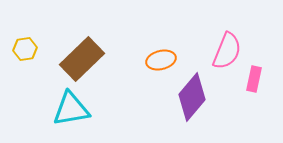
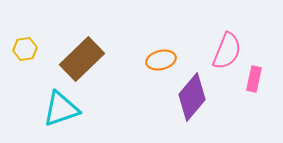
cyan triangle: moved 10 px left; rotated 9 degrees counterclockwise
